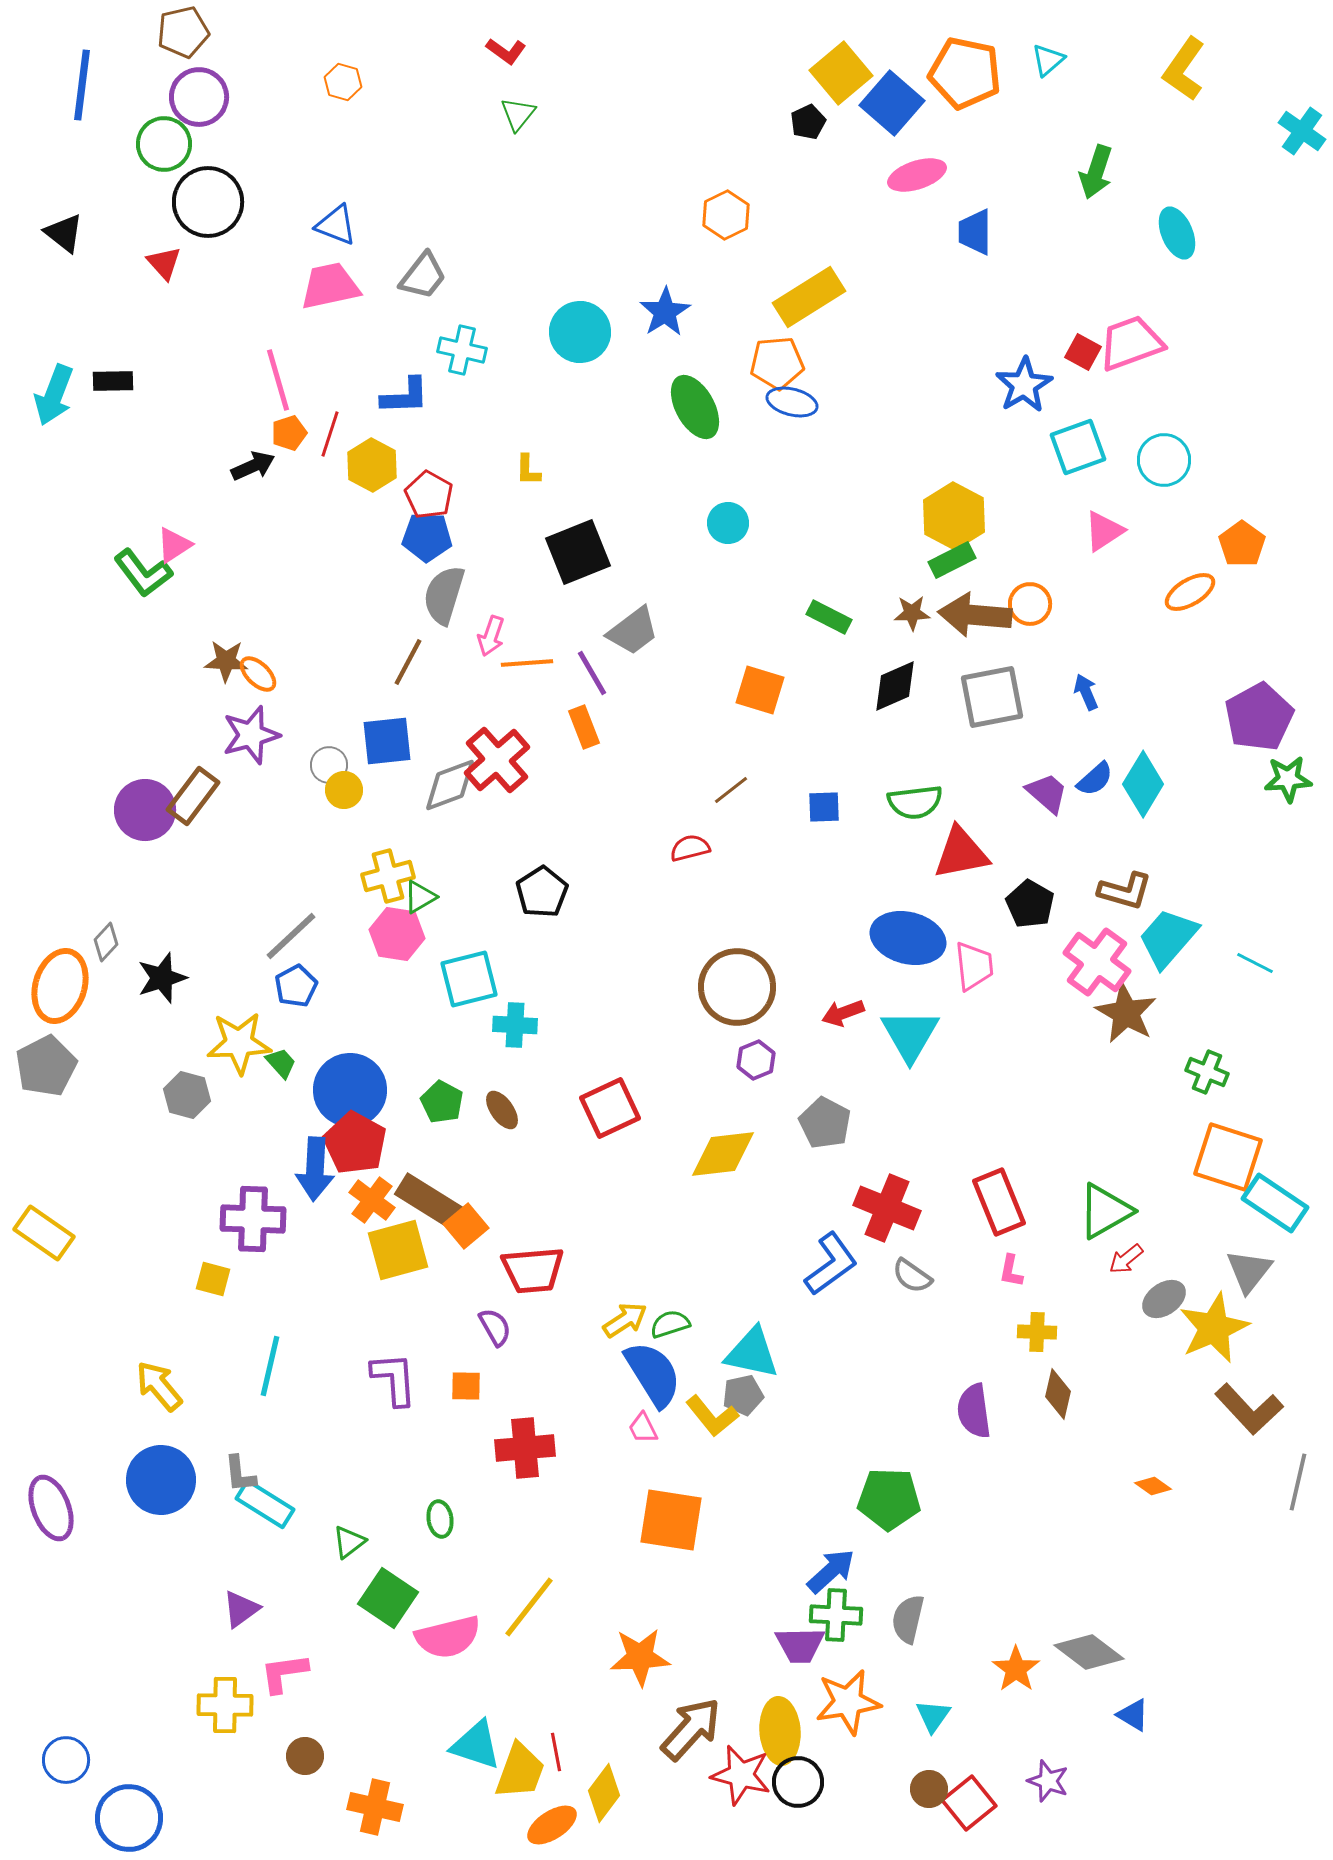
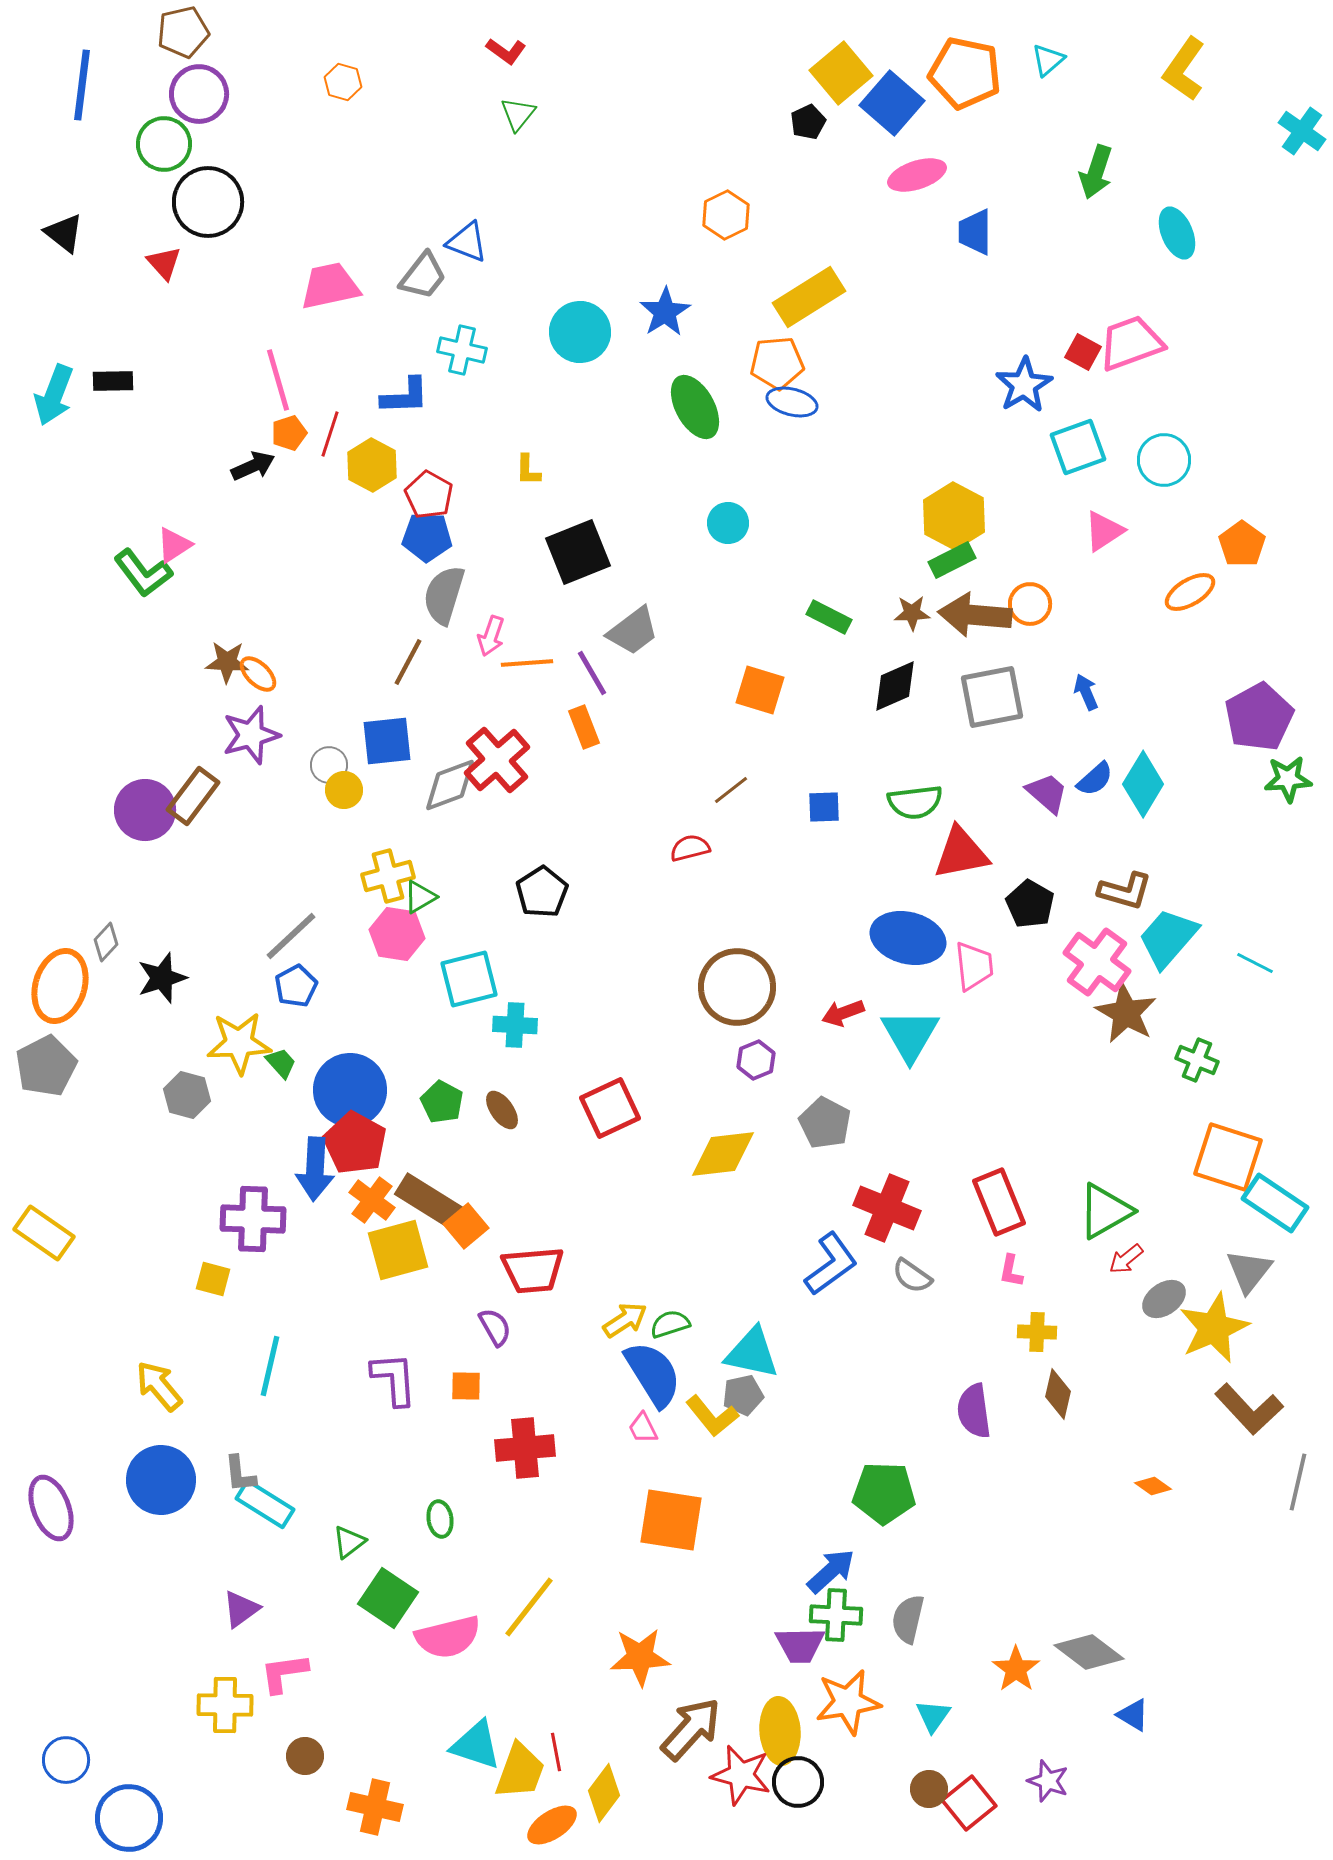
purple circle at (199, 97): moved 3 px up
blue triangle at (336, 225): moved 131 px right, 17 px down
brown star at (226, 661): moved 1 px right, 1 px down
green cross at (1207, 1072): moved 10 px left, 12 px up
green pentagon at (889, 1499): moved 5 px left, 6 px up
